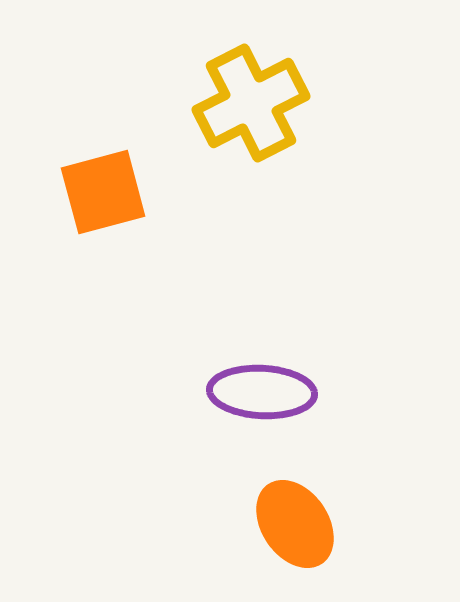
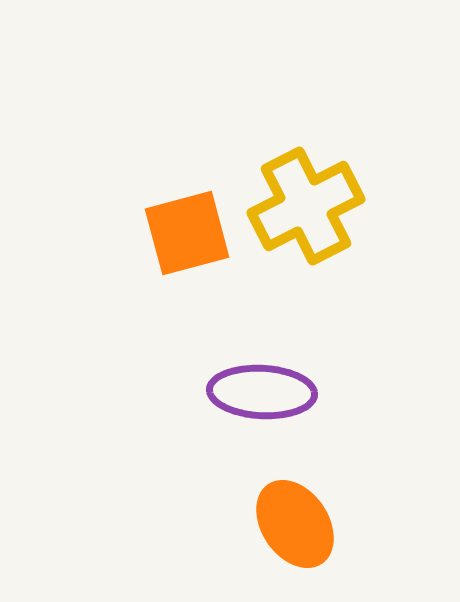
yellow cross: moved 55 px right, 103 px down
orange square: moved 84 px right, 41 px down
